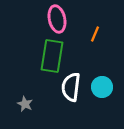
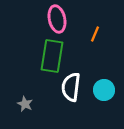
cyan circle: moved 2 px right, 3 px down
